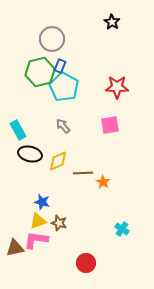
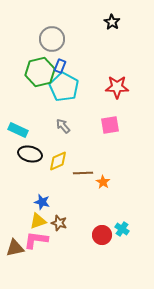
cyan rectangle: rotated 36 degrees counterclockwise
red circle: moved 16 px right, 28 px up
